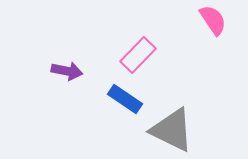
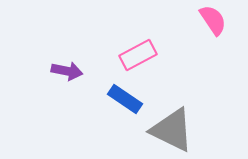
pink rectangle: rotated 18 degrees clockwise
